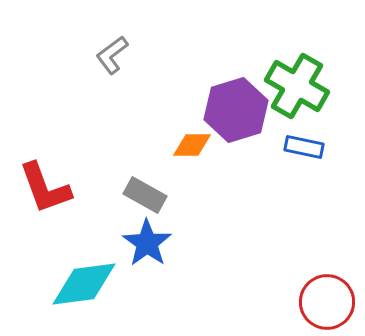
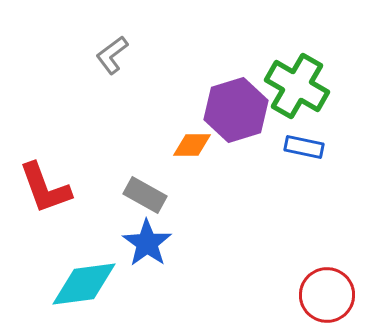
red circle: moved 7 px up
